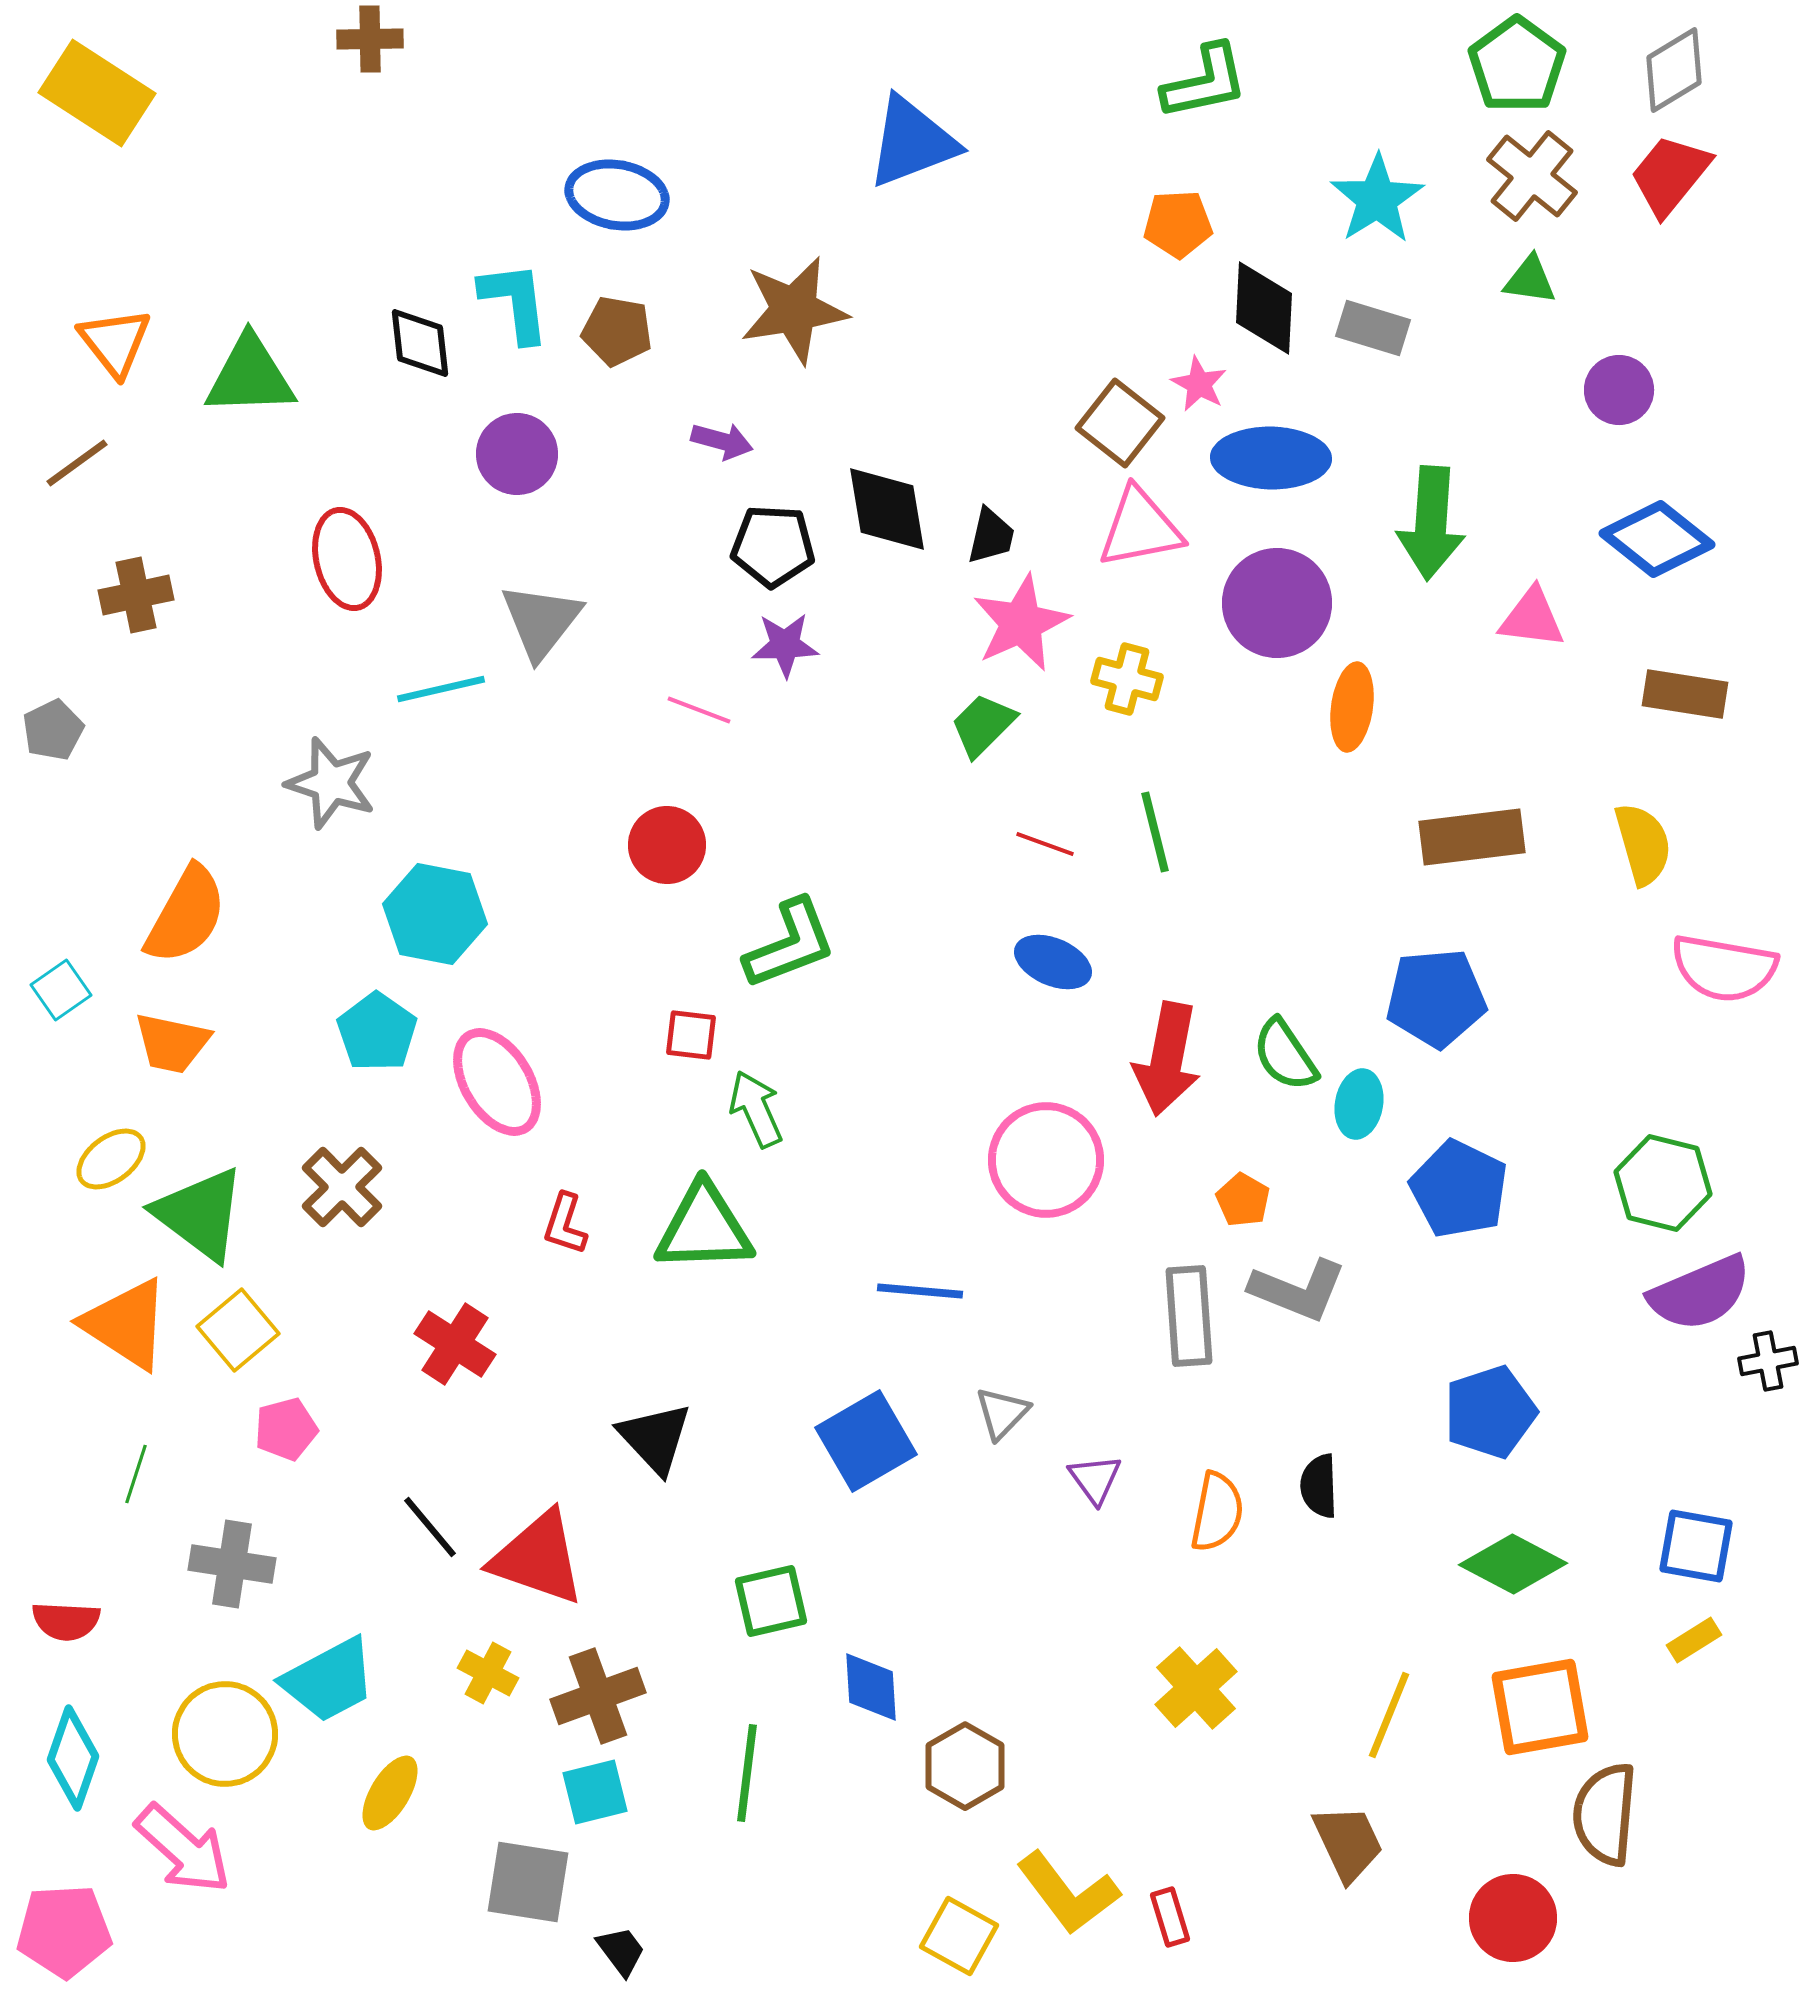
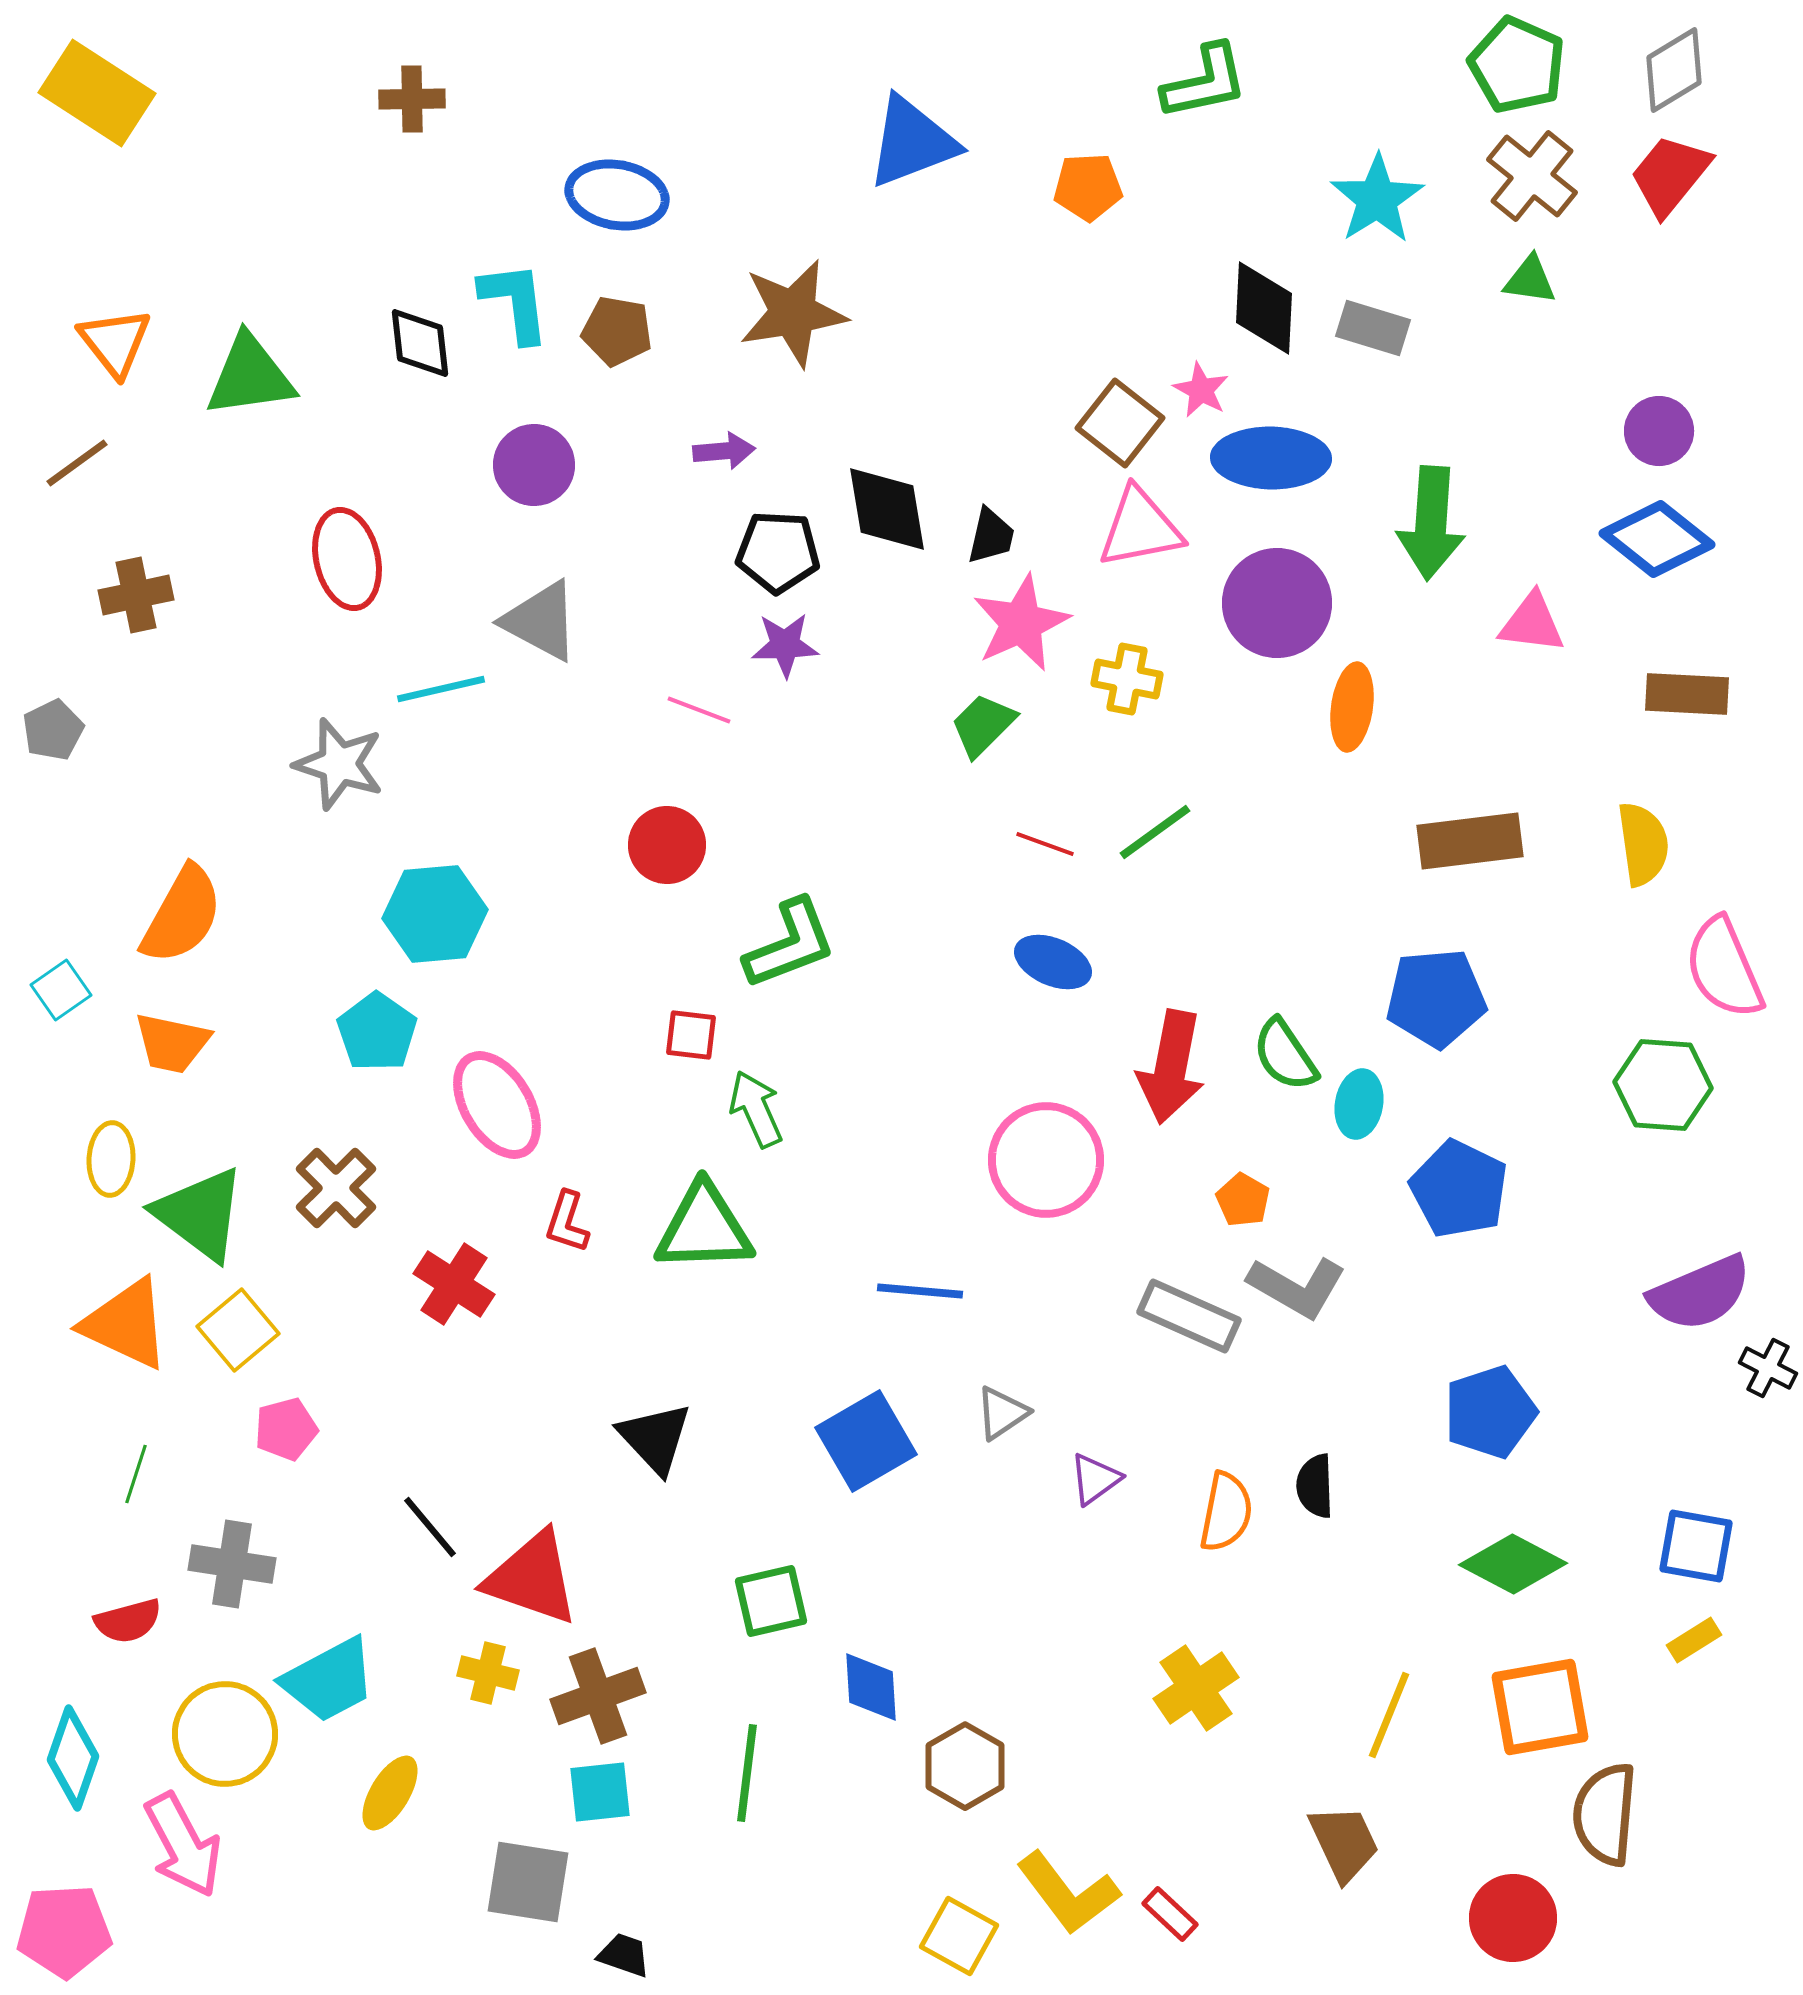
brown cross at (370, 39): moved 42 px right, 60 px down
green pentagon at (1517, 65): rotated 12 degrees counterclockwise
orange pentagon at (1178, 224): moved 90 px left, 37 px up
brown star at (794, 310): moved 1 px left, 3 px down
green triangle at (250, 376): rotated 6 degrees counterclockwise
pink star at (1199, 384): moved 2 px right, 6 px down
purple circle at (1619, 390): moved 40 px right, 41 px down
purple arrow at (722, 441): moved 2 px right, 10 px down; rotated 20 degrees counterclockwise
purple circle at (517, 454): moved 17 px right, 11 px down
black pentagon at (773, 546): moved 5 px right, 6 px down
pink triangle at (1532, 618): moved 5 px down
gray triangle at (541, 621): rotated 40 degrees counterclockwise
yellow cross at (1127, 679): rotated 4 degrees counterclockwise
brown rectangle at (1685, 694): moved 2 px right; rotated 6 degrees counterclockwise
gray star at (331, 783): moved 8 px right, 19 px up
green line at (1155, 832): rotated 68 degrees clockwise
brown rectangle at (1472, 837): moved 2 px left, 4 px down
yellow semicircle at (1643, 844): rotated 8 degrees clockwise
cyan hexagon at (435, 914): rotated 16 degrees counterclockwise
orange semicircle at (186, 915): moved 4 px left
pink semicircle at (1724, 968): rotated 57 degrees clockwise
red arrow at (1167, 1059): moved 4 px right, 8 px down
pink ellipse at (497, 1082): moved 23 px down
yellow ellipse at (111, 1159): rotated 50 degrees counterclockwise
green hexagon at (1663, 1183): moved 98 px up; rotated 10 degrees counterclockwise
brown cross at (342, 1187): moved 6 px left, 1 px down
red L-shape at (565, 1224): moved 2 px right, 2 px up
gray L-shape at (1298, 1290): moved 1 px left, 3 px up; rotated 8 degrees clockwise
gray rectangle at (1189, 1316): rotated 62 degrees counterclockwise
orange triangle at (126, 1324): rotated 8 degrees counterclockwise
red cross at (455, 1344): moved 1 px left, 60 px up
black cross at (1768, 1361): moved 7 px down; rotated 38 degrees clockwise
gray triangle at (1002, 1413): rotated 12 degrees clockwise
purple triangle at (1095, 1479): rotated 30 degrees clockwise
black semicircle at (1319, 1486): moved 4 px left
orange semicircle at (1217, 1512): moved 9 px right
red triangle at (538, 1558): moved 6 px left, 20 px down
red semicircle at (66, 1621): moved 62 px right; rotated 18 degrees counterclockwise
yellow cross at (488, 1673): rotated 14 degrees counterclockwise
yellow cross at (1196, 1688): rotated 8 degrees clockwise
cyan square at (595, 1792): moved 5 px right; rotated 8 degrees clockwise
brown trapezoid at (1348, 1843): moved 4 px left
pink arrow at (183, 1849): moved 4 px up; rotated 20 degrees clockwise
red rectangle at (1170, 1917): moved 3 px up; rotated 30 degrees counterclockwise
black trapezoid at (621, 1951): moved 3 px right, 4 px down; rotated 34 degrees counterclockwise
